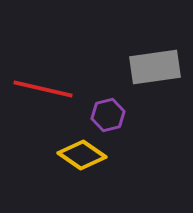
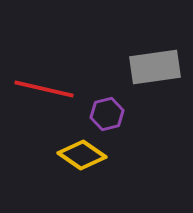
red line: moved 1 px right
purple hexagon: moved 1 px left, 1 px up
